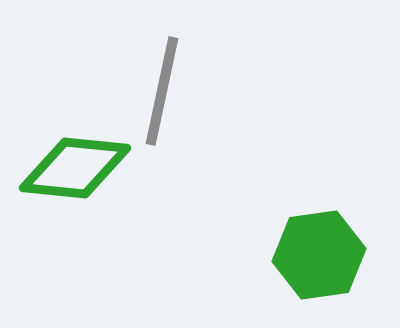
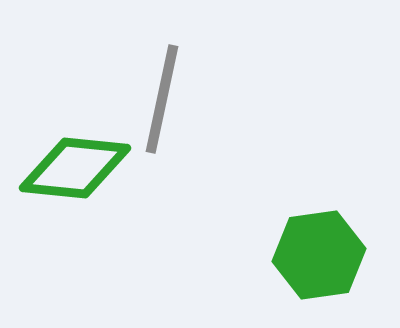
gray line: moved 8 px down
